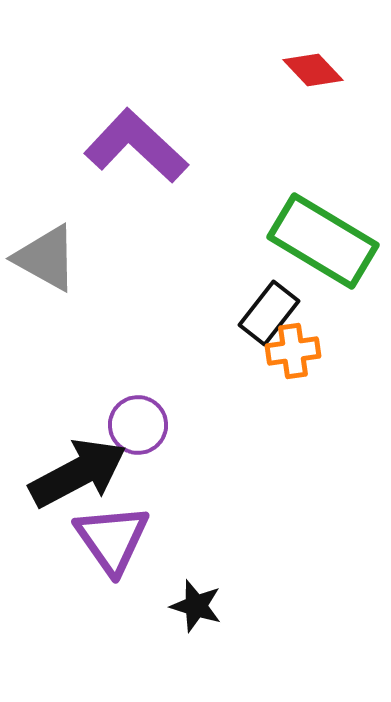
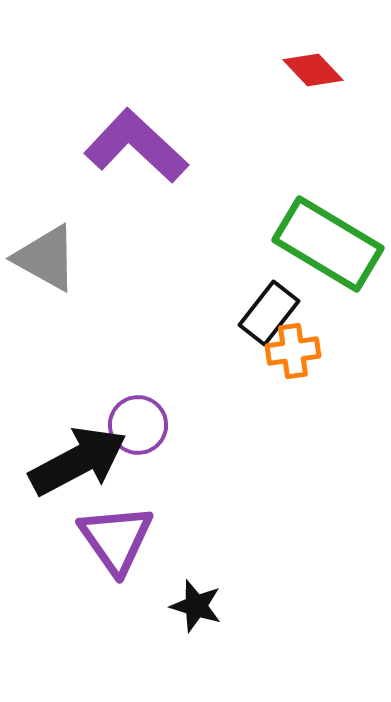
green rectangle: moved 5 px right, 3 px down
black arrow: moved 12 px up
purple triangle: moved 4 px right
